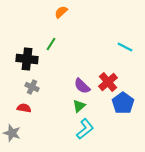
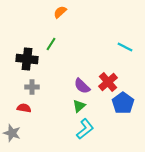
orange semicircle: moved 1 px left
gray cross: rotated 24 degrees counterclockwise
